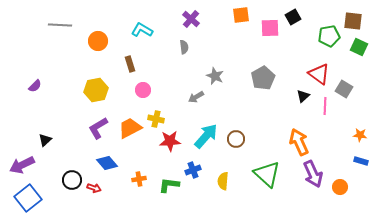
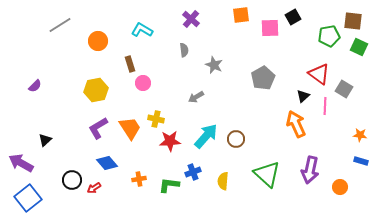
gray line at (60, 25): rotated 35 degrees counterclockwise
gray semicircle at (184, 47): moved 3 px down
gray star at (215, 76): moved 1 px left, 11 px up
pink circle at (143, 90): moved 7 px up
orange trapezoid at (130, 128): rotated 85 degrees clockwise
orange arrow at (299, 142): moved 3 px left, 18 px up
purple arrow at (22, 165): moved 1 px left, 2 px up; rotated 55 degrees clockwise
blue cross at (193, 170): moved 2 px down
purple arrow at (313, 174): moved 3 px left, 4 px up; rotated 36 degrees clockwise
red arrow at (94, 188): rotated 128 degrees clockwise
